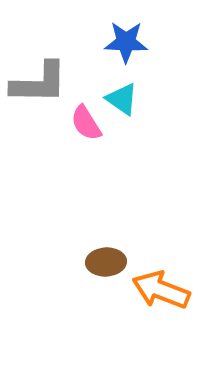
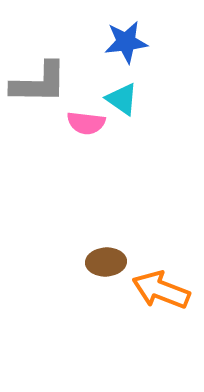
blue star: rotated 9 degrees counterclockwise
pink semicircle: rotated 51 degrees counterclockwise
